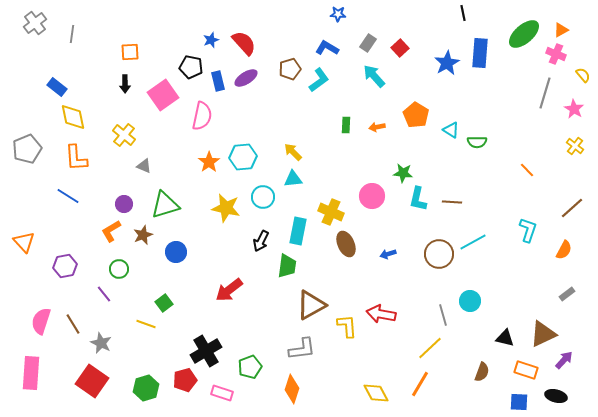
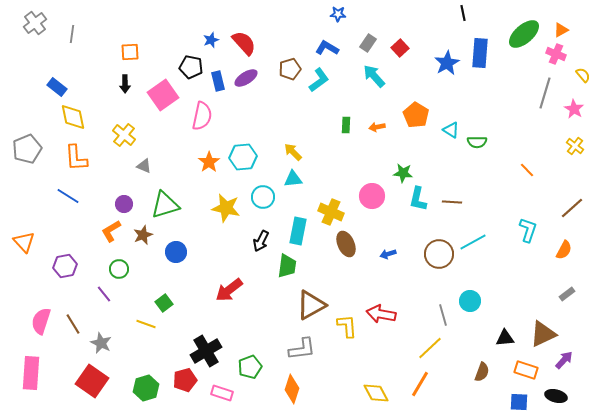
black triangle at (505, 338): rotated 18 degrees counterclockwise
